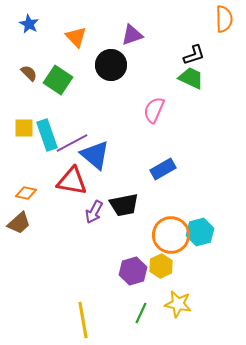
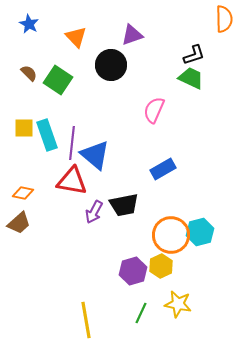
purple line: rotated 56 degrees counterclockwise
orange diamond: moved 3 px left
yellow line: moved 3 px right
